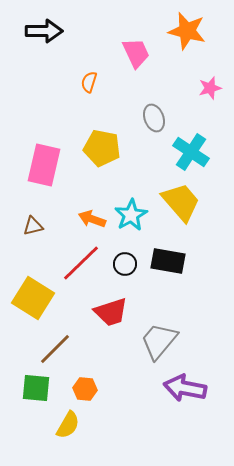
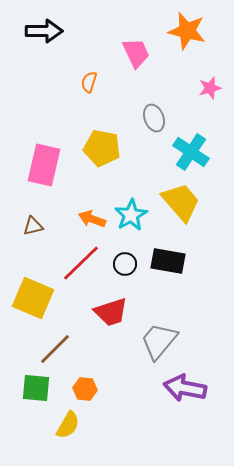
yellow square: rotated 9 degrees counterclockwise
